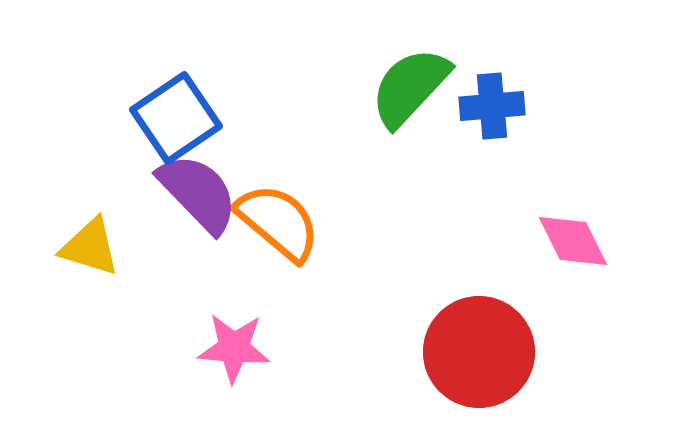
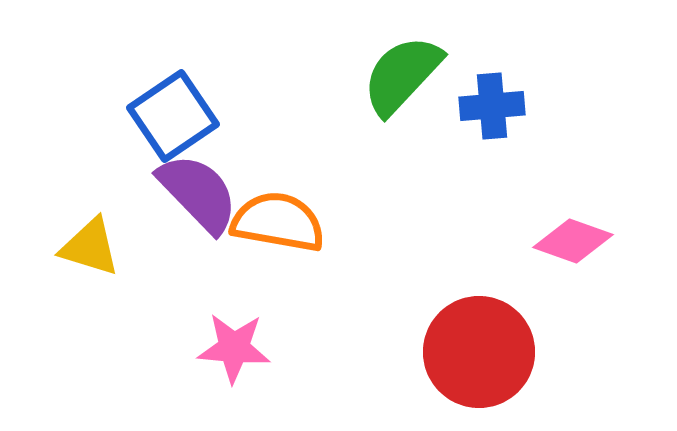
green semicircle: moved 8 px left, 12 px up
blue square: moved 3 px left, 2 px up
orange semicircle: rotated 30 degrees counterclockwise
pink diamond: rotated 44 degrees counterclockwise
